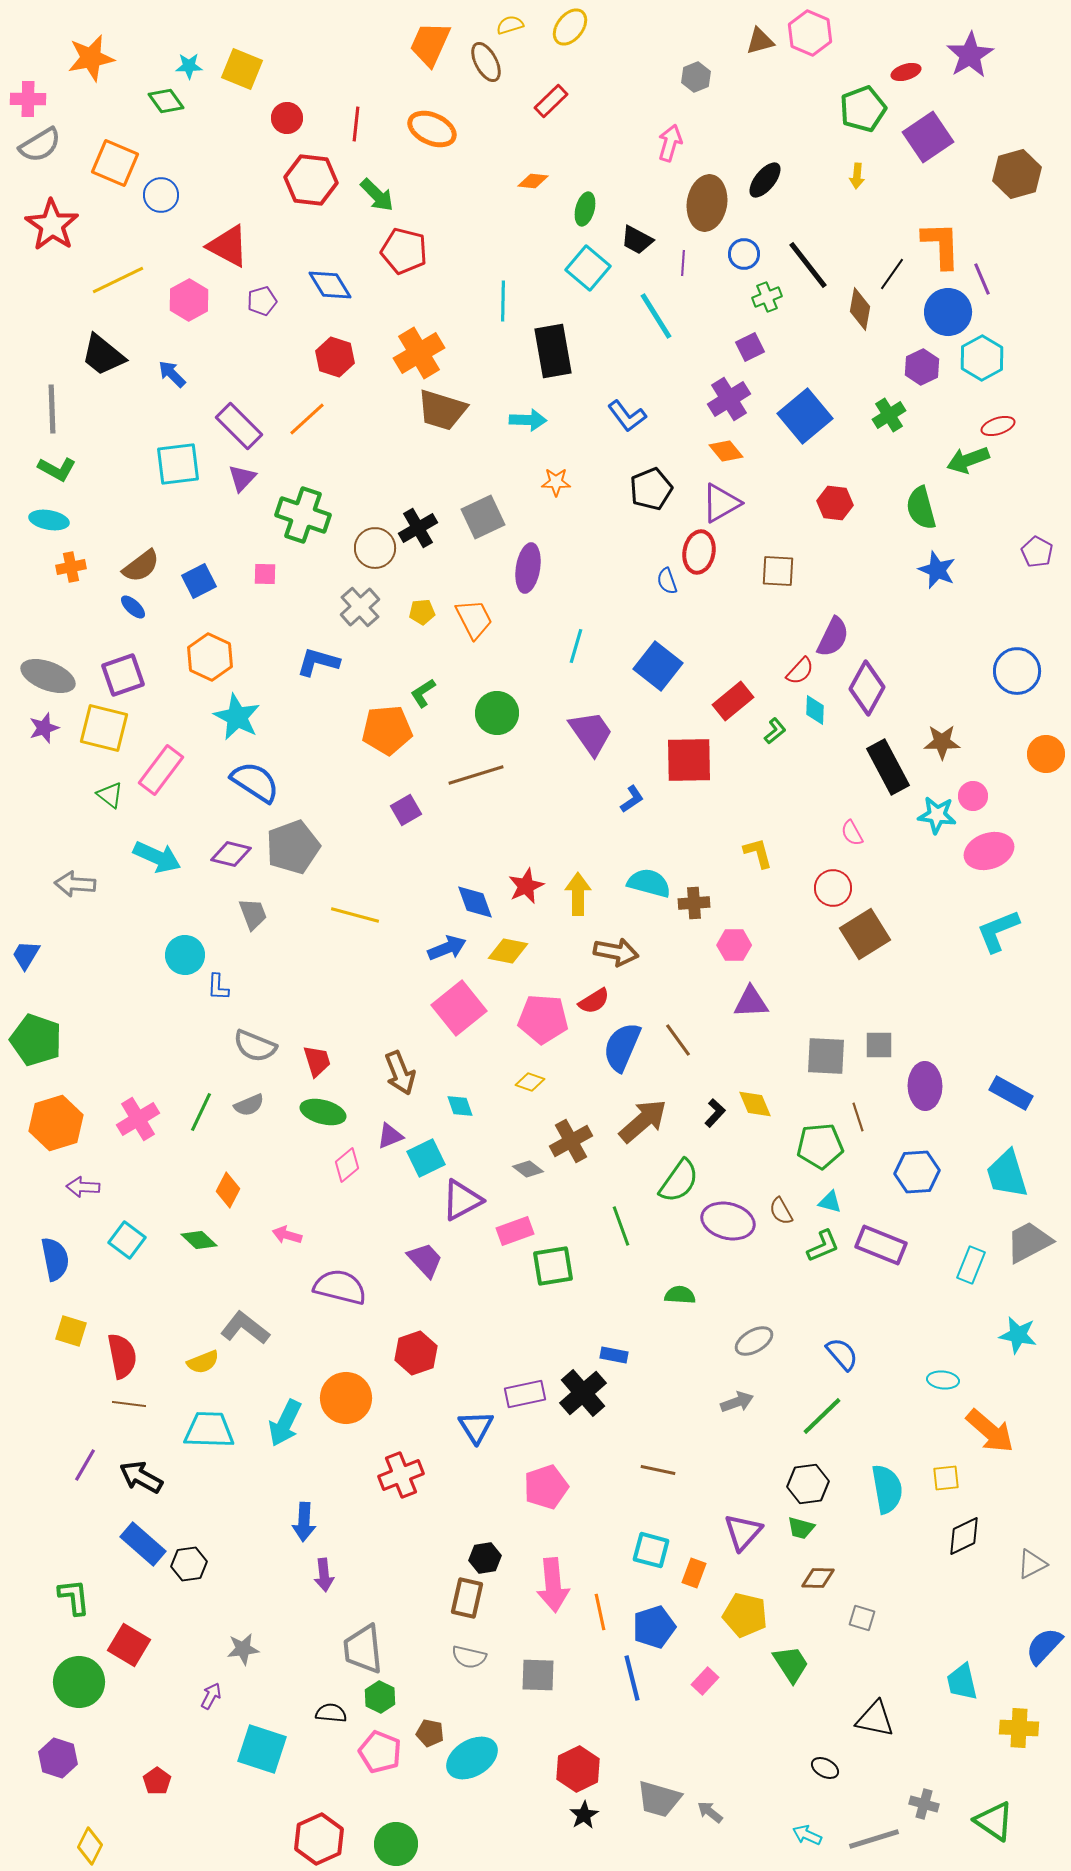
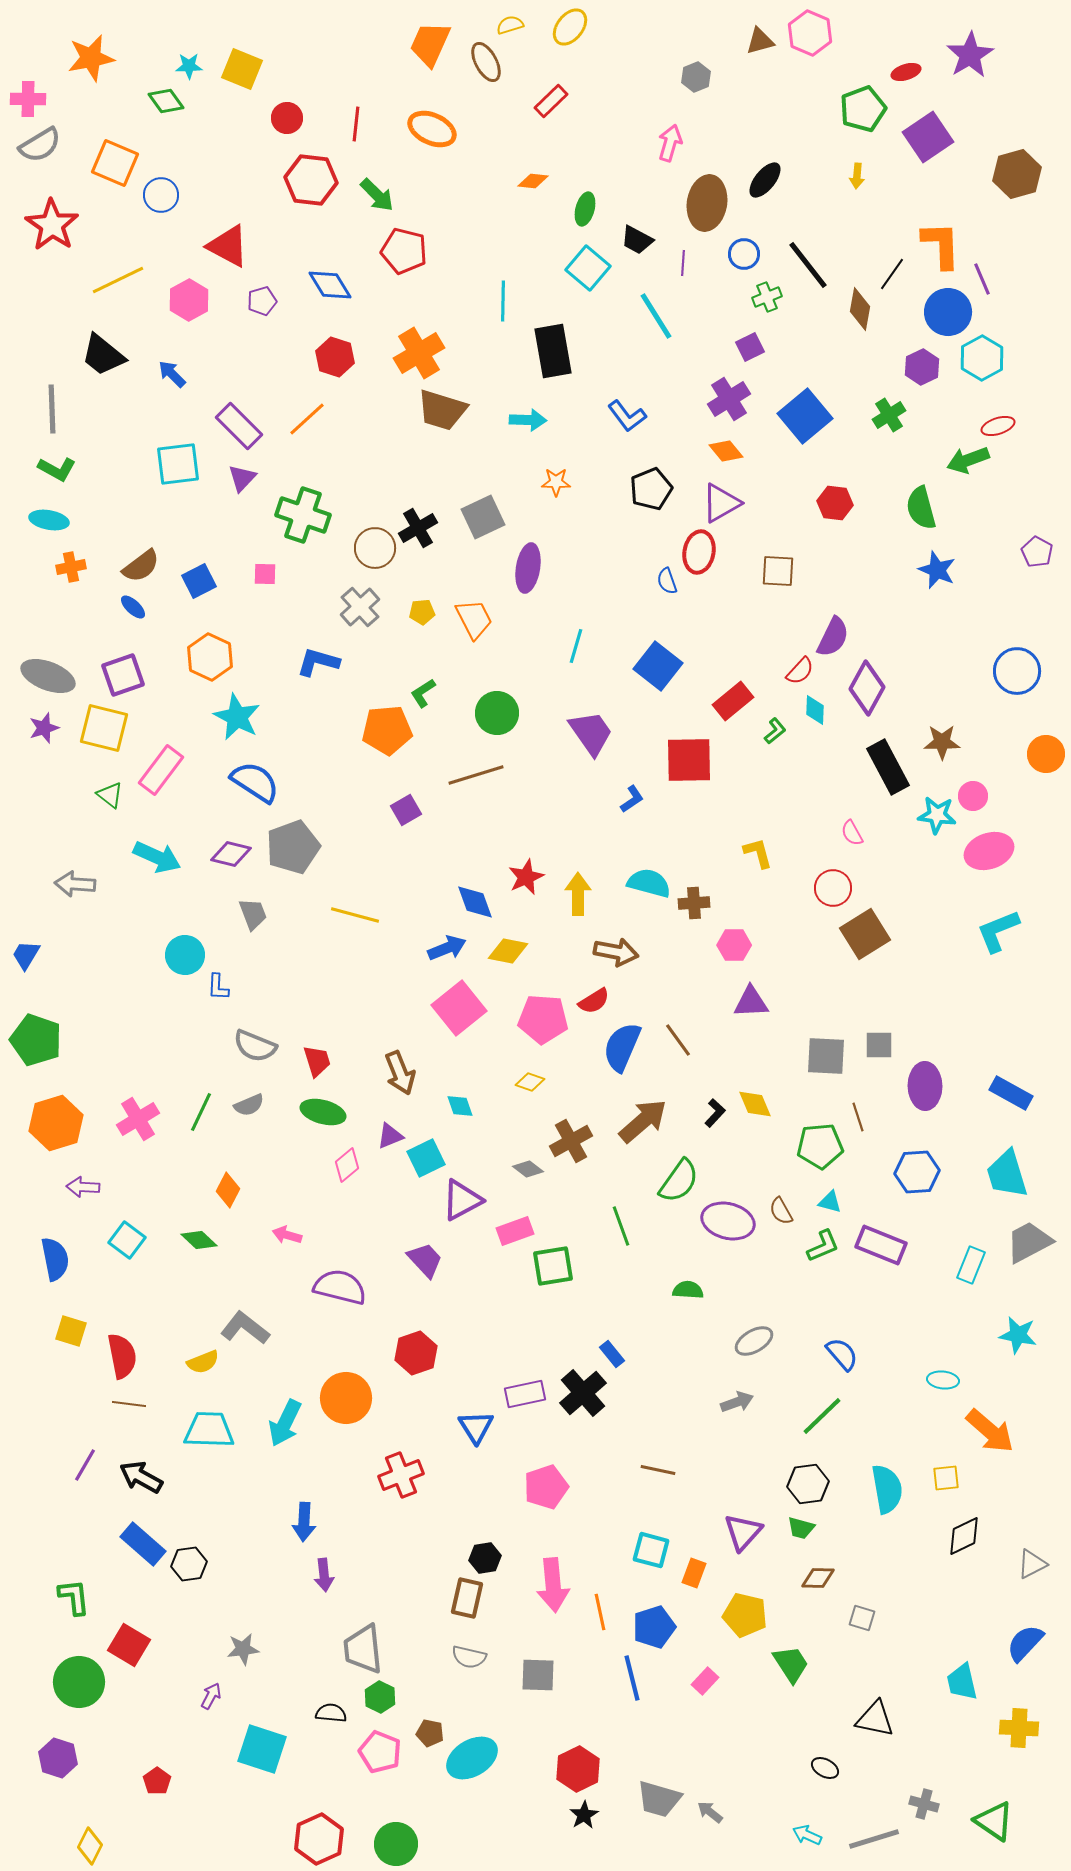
red star at (526, 886): moved 9 px up
green semicircle at (680, 1295): moved 8 px right, 5 px up
blue rectangle at (614, 1355): moved 2 px left, 1 px up; rotated 40 degrees clockwise
blue semicircle at (1044, 1646): moved 19 px left, 3 px up
